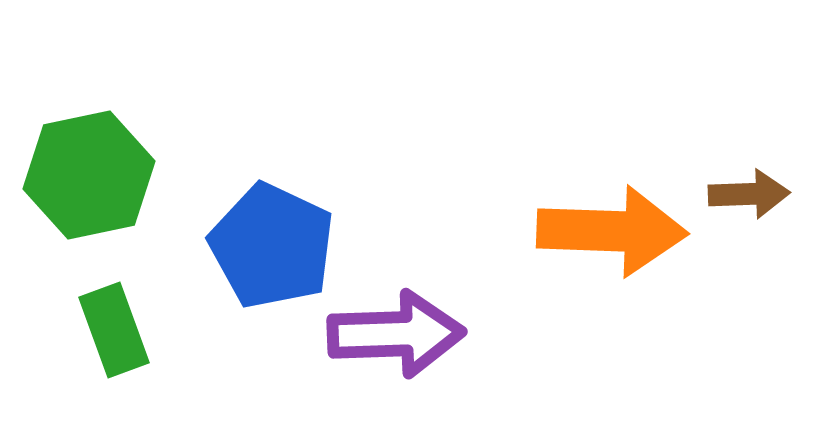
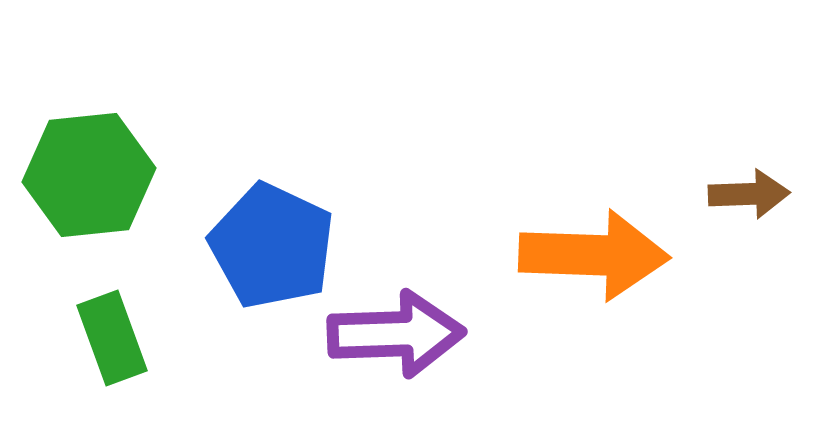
green hexagon: rotated 6 degrees clockwise
orange arrow: moved 18 px left, 24 px down
green rectangle: moved 2 px left, 8 px down
